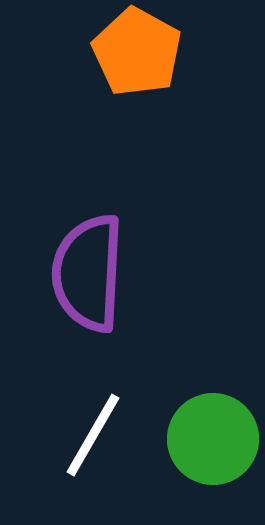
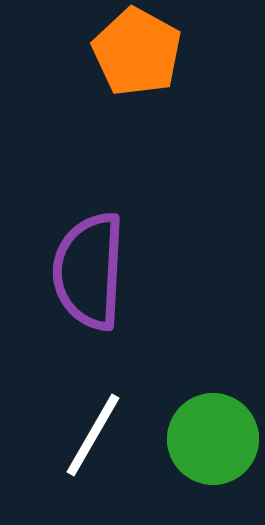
purple semicircle: moved 1 px right, 2 px up
